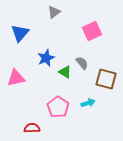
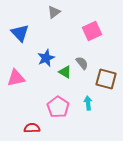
blue triangle: rotated 24 degrees counterclockwise
cyan arrow: rotated 80 degrees counterclockwise
